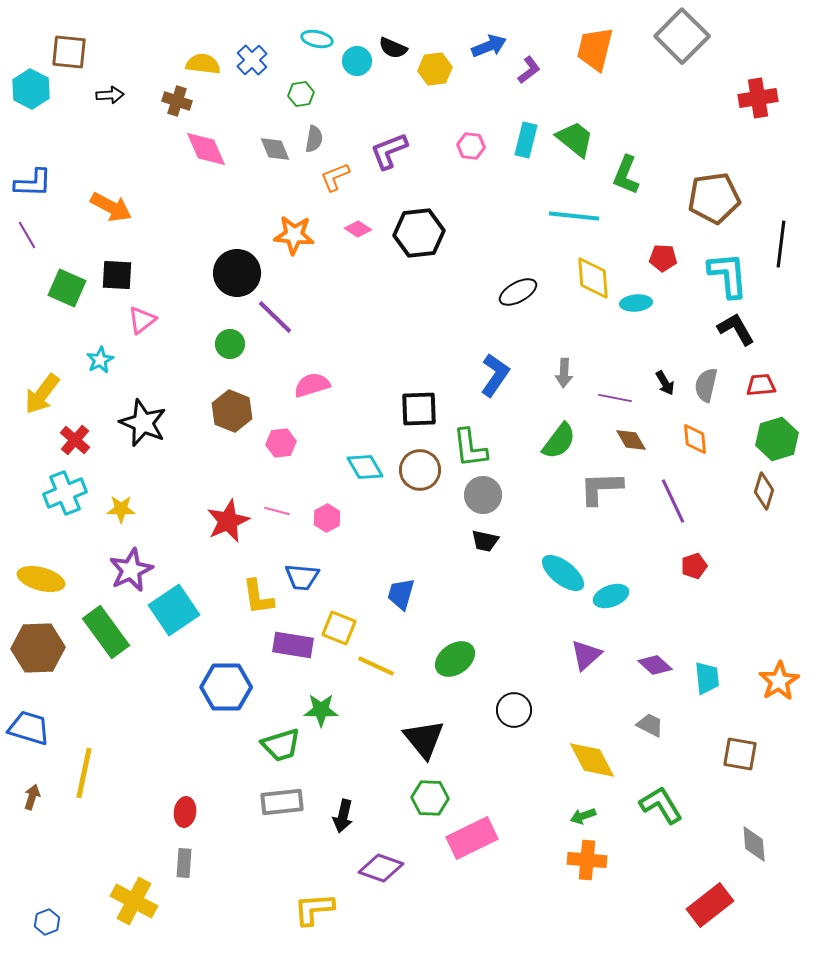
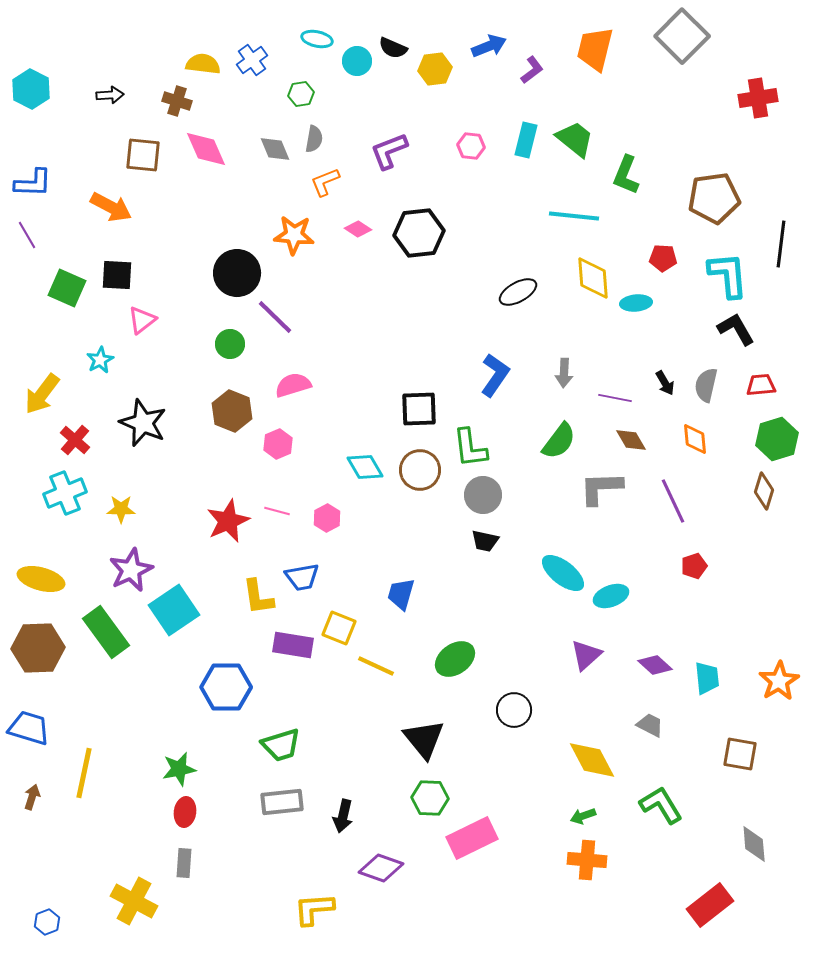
brown square at (69, 52): moved 74 px right, 103 px down
blue cross at (252, 60): rotated 8 degrees clockwise
purple L-shape at (529, 70): moved 3 px right
orange L-shape at (335, 177): moved 10 px left, 5 px down
pink semicircle at (312, 385): moved 19 px left
pink hexagon at (281, 443): moved 3 px left, 1 px down; rotated 16 degrees counterclockwise
blue trapezoid at (302, 577): rotated 15 degrees counterclockwise
green star at (321, 710): moved 142 px left, 59 px down; rotated 12 degrees counterclockwise
